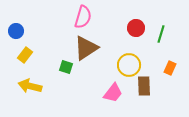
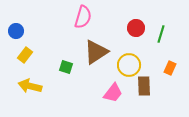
brown triangle: moved 10 px right, 4 px down
